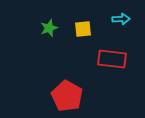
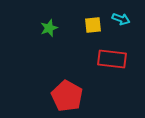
cyan arrow: rotated 24 degrees clockwise
yellow square: moved 10 px right, 4 px up
